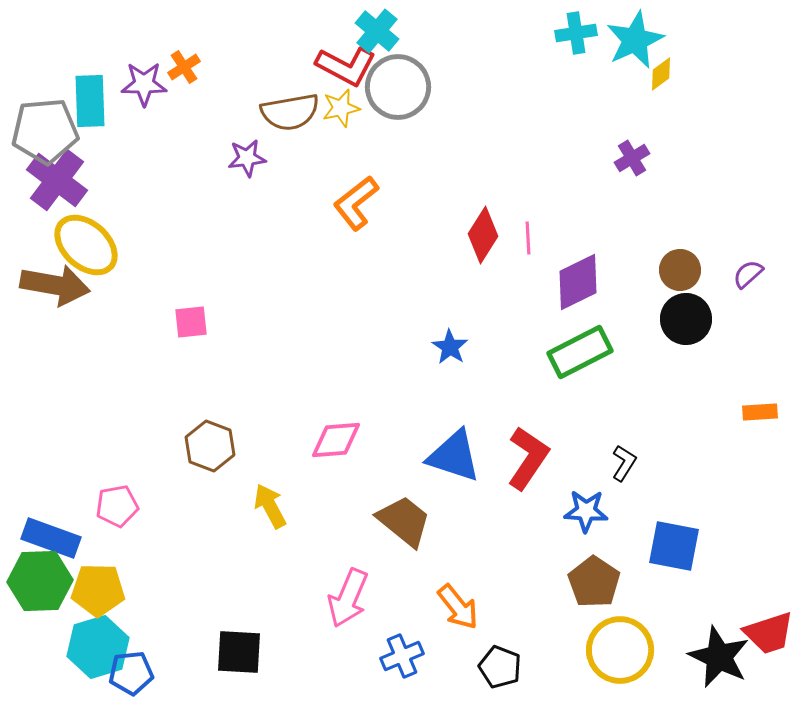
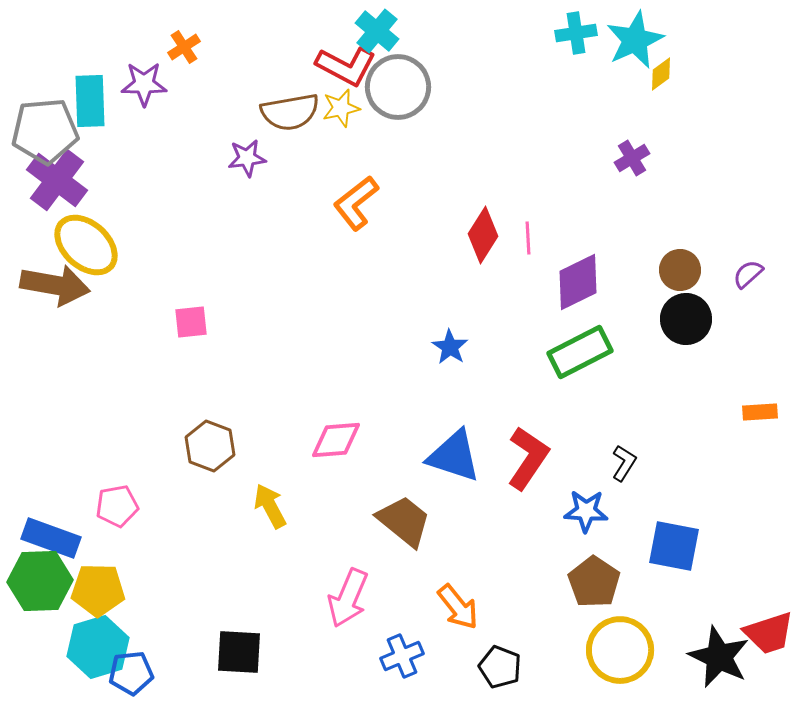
orange cross at (184, 67): moved 20 px up
